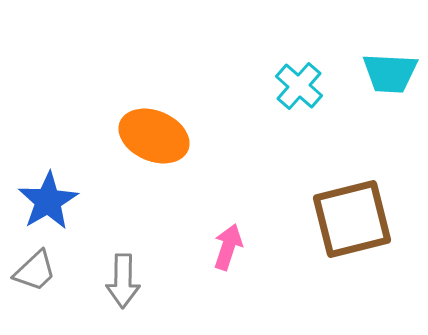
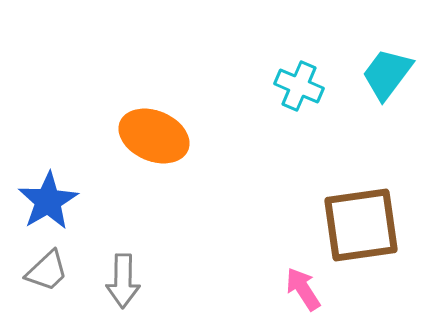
cyan trapezoid: moved 3 px left, 1 px down; rotated 124 degrees clockwise
cyan cross: rotated 18 degrees counterclockwise
brown square: moved 9 px right, 6 px down; rotated 6 degrees clockwise
pink arrow: moved 75 px right, 42 px down; rotated 51 degrees counterclockwise
gray trapezoid: moved 12 px right
